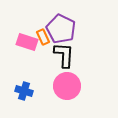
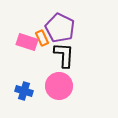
purple pentagon: moved 1 px left, 1 px up
orange rectangle: moved 1 px left, 1 px down
pink circle: moved 8 px left
